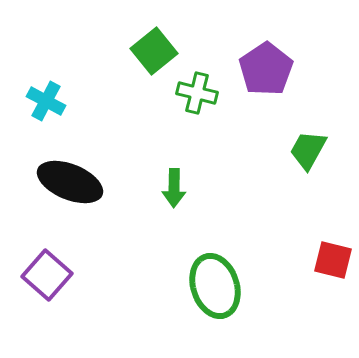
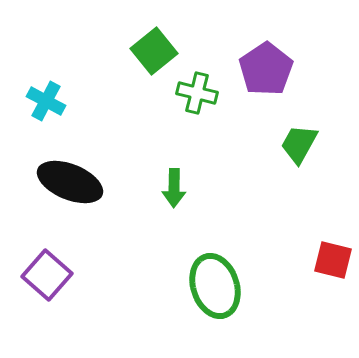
green trapezoid: moved 9 px left, 6 px up
